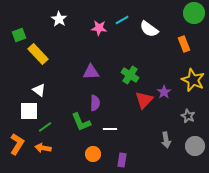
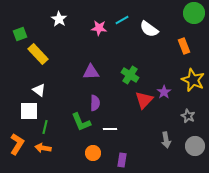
green square: moved 1 px right, 1 px up
orange rectangle: moved 2 px down
green line: rotated 40 degrees counterclockwise
orange circle: moved 1 px up
